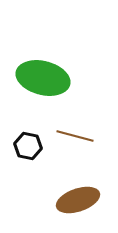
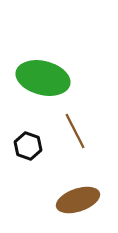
brown line: moved 5 px up; rotated 48 degrees clockwise
black hexagon: rotated 8 degrees clockwise
